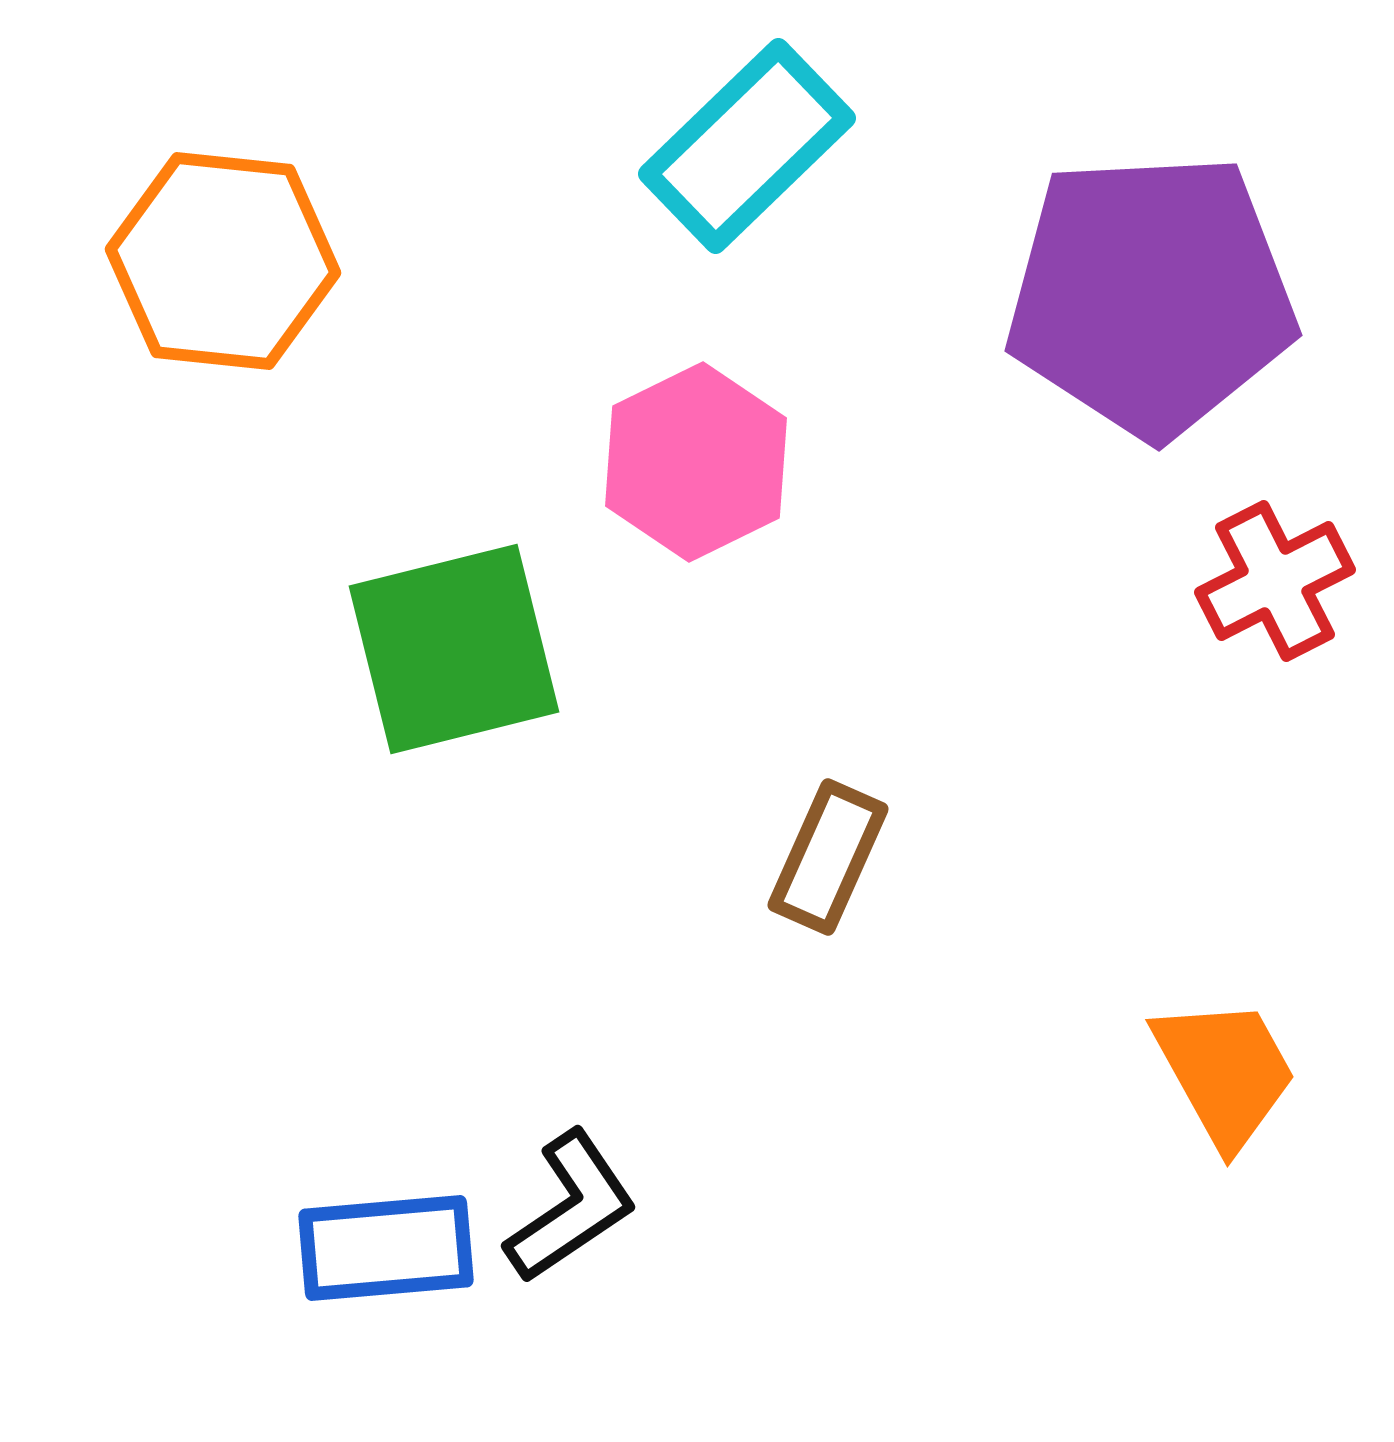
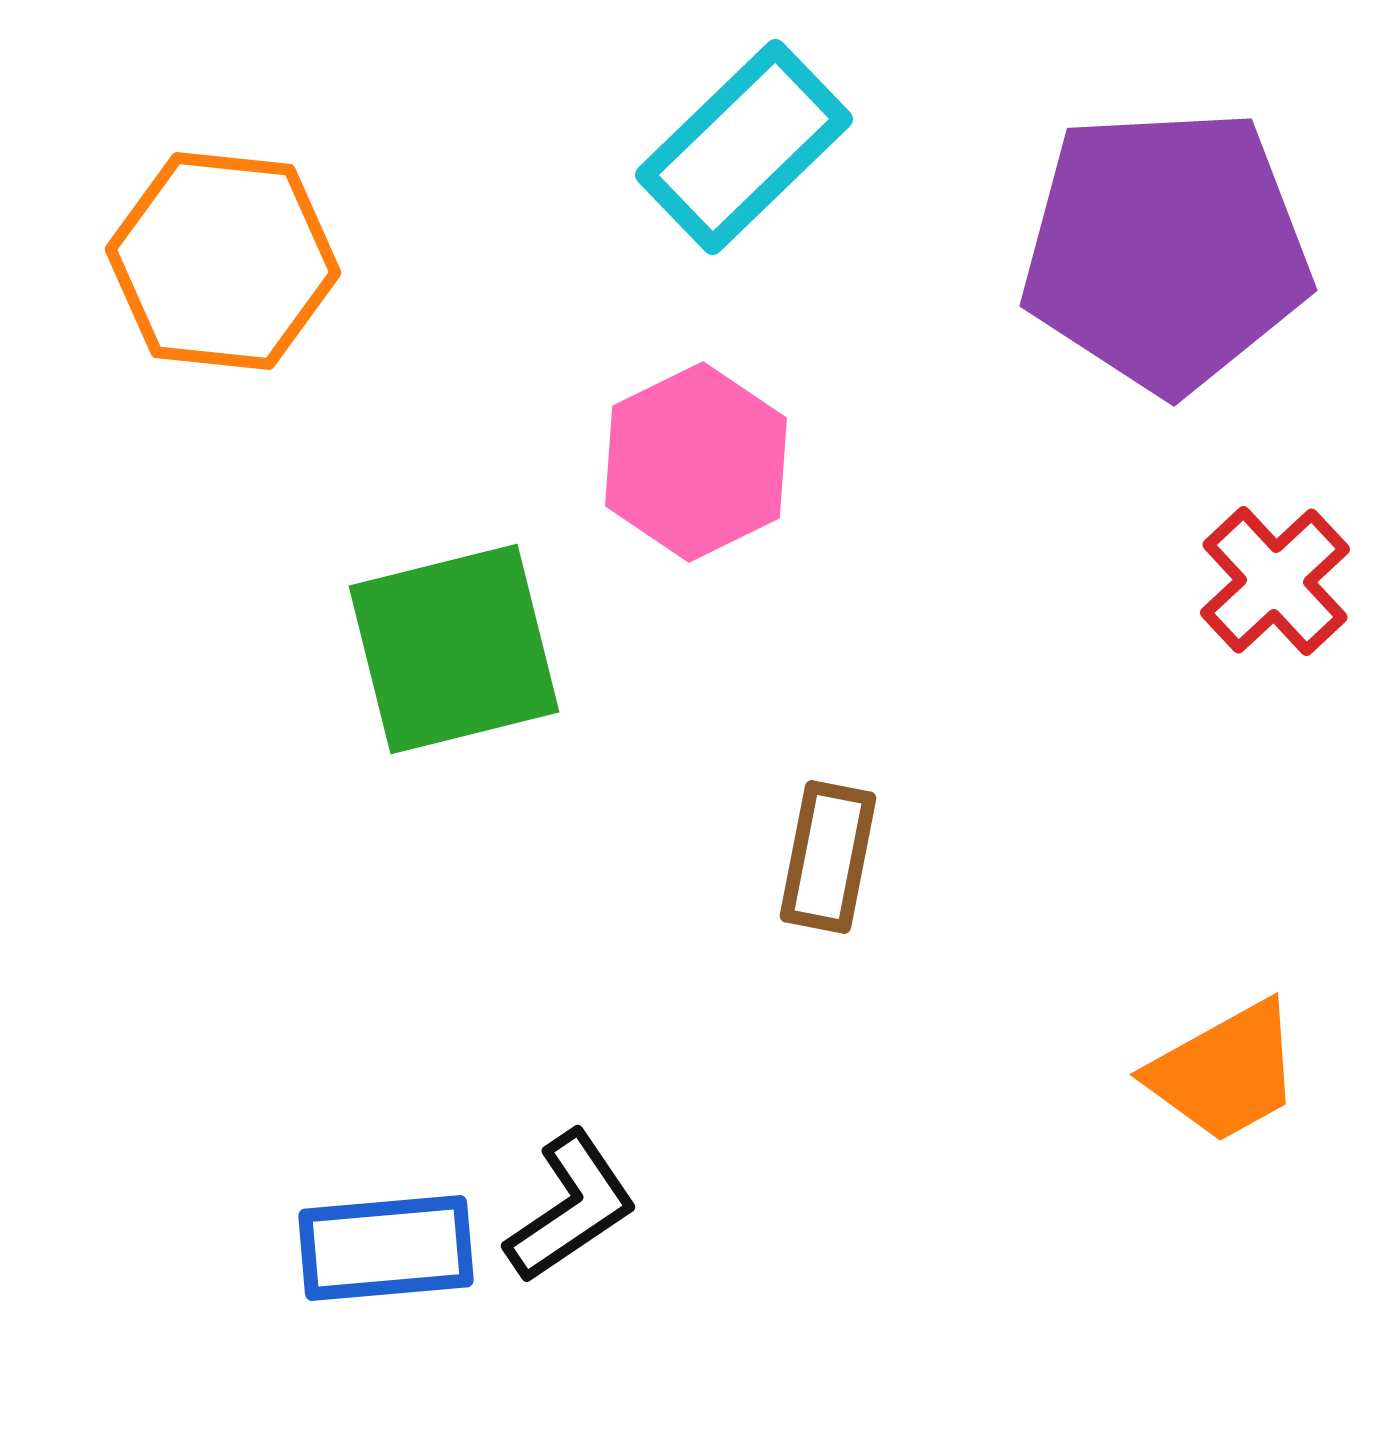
cyan rectangle: moved 3 px left, 1 px down
purple pentagon: moved 15 px right, 45 px up
red cross: rotated 16 degrees counterclockwise
brown rectangle: rotated 13 degrees counterclockwise
orange trapezoid: rotated 90 degrees clockwise
